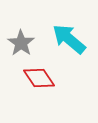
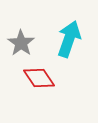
cyan arrow: rotated 69 degrees clockwise
